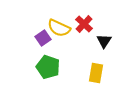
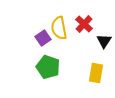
yellow semicircle: rotated 55 degrees clockwise
